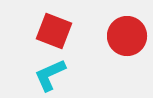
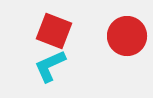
cyan L-shape: moved 9 px up
